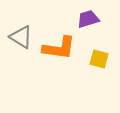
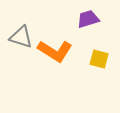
gray triangle: rotated 15 degrees counterclockwise
orange L-shape: moved 4 px left, 3 px down; rotated 24 degrees clockwise
